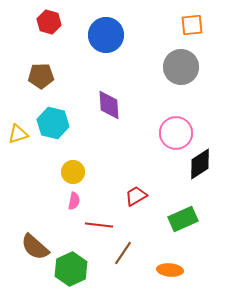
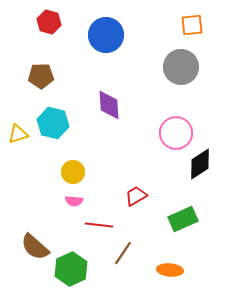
pink semicircle: rotated 84 degrees clockwise
